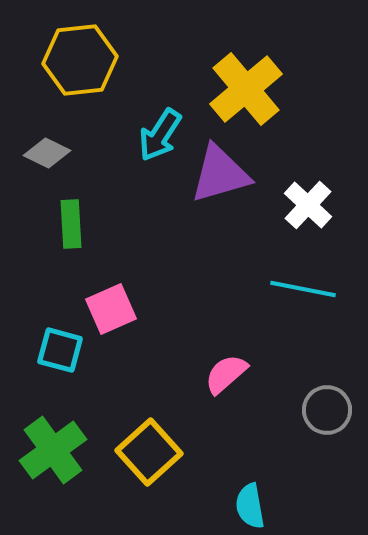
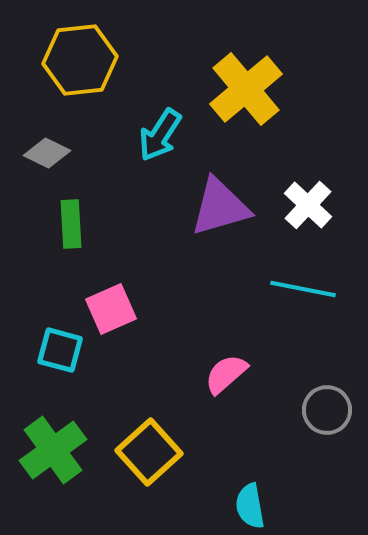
purple triangle: moved 33 px down
